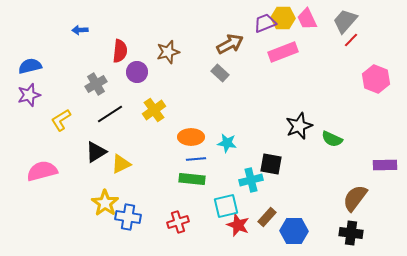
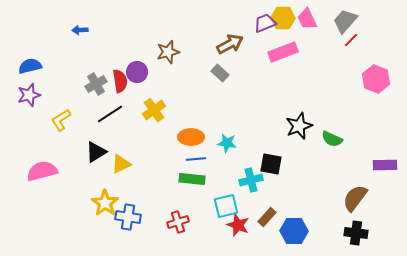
red semicircle: moved 30 px down; rotated 15 degrees counterclockwise
black cross: moved 5 px right
